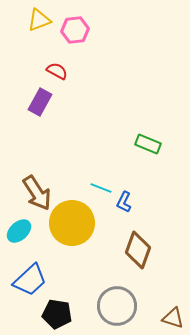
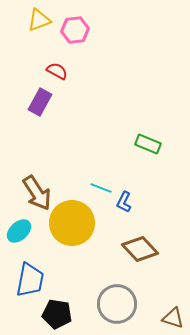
brown diamond: moved 2 px right, 1 px up; rotated 63 degrees counterclockwise
blue trapezoid: rotated 36 degrees counterclockwise
gray circle: moved 2 px up
